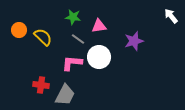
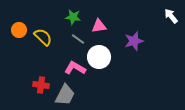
pink L-shape: moved 3 px right, 5 px down; rotated 25 degrees clockwise
